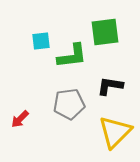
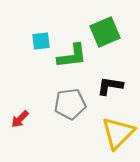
green square: rotated 16 degrees counterclockwise
gray pentagon: moved 1 px right
yellow triangle: moved 3 px right, 1 px down
